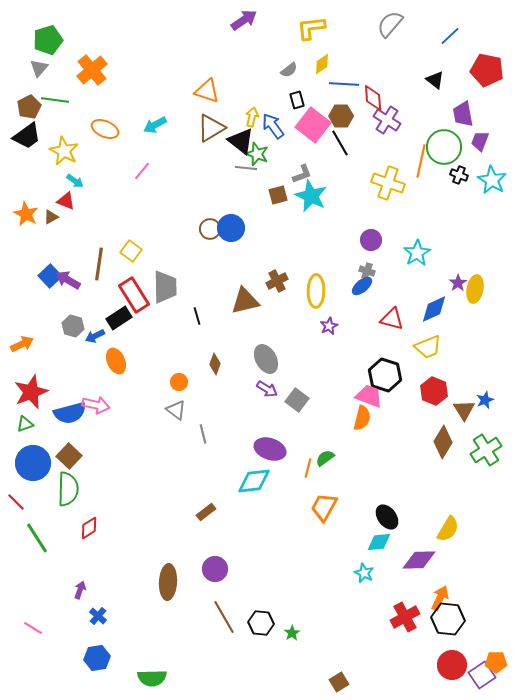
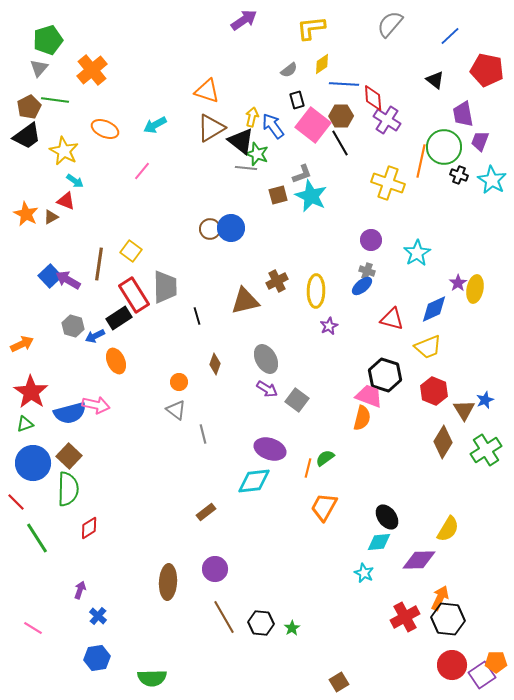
red star at (31, 392): rotated 16 degrees counterclockwise
green star at (292, 633): moved 5 px up
